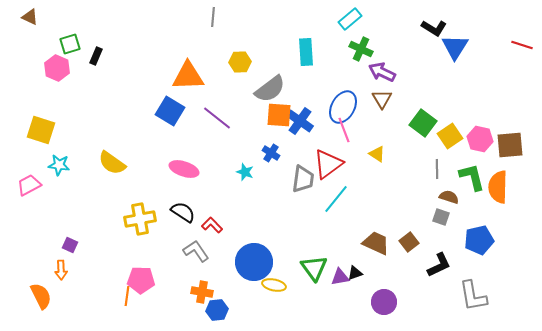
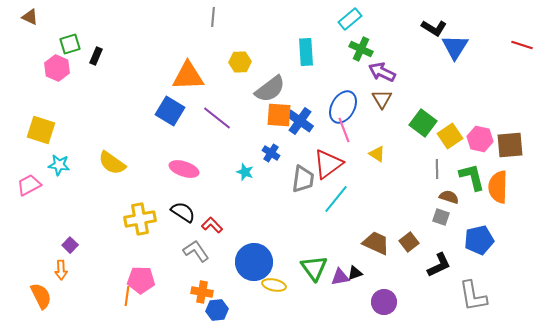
purple square at (70, 245): rotated 21 degrees clockwise
